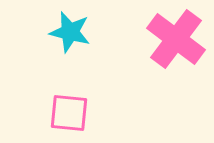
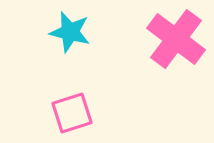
pink square: moved 3 px right; rotated 24 degrees counterclockwise
